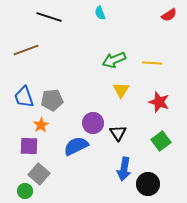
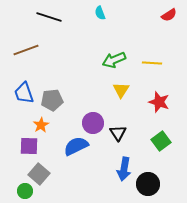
blue trapezoid: moved 4 px up
